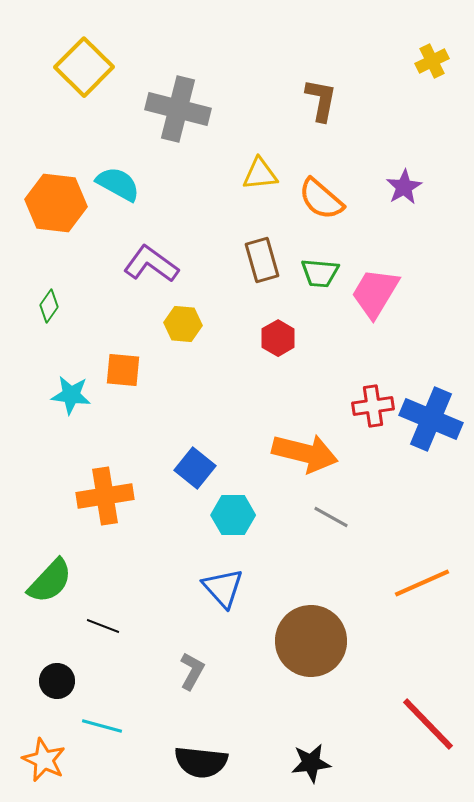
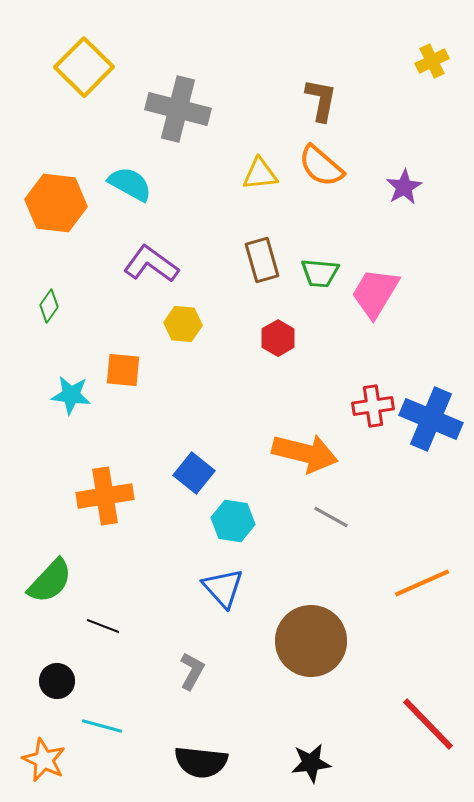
cyan semicircle: moved 12 px right
orange semicircle: moved 33 px up
blue square: moved 1 px left, 5 px down
cyan hexagon: moved 6 px down; rotated 9 degrees clockwise
